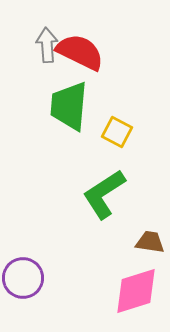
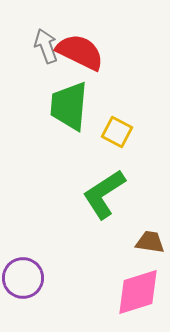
gray arrow: moved 1 px left, 1 px down; rotated 16 degrees counterclockwise
pink diamond: moved 2 px right, 1 px down
